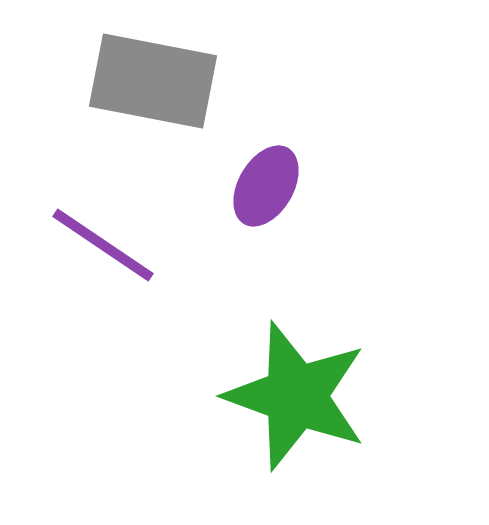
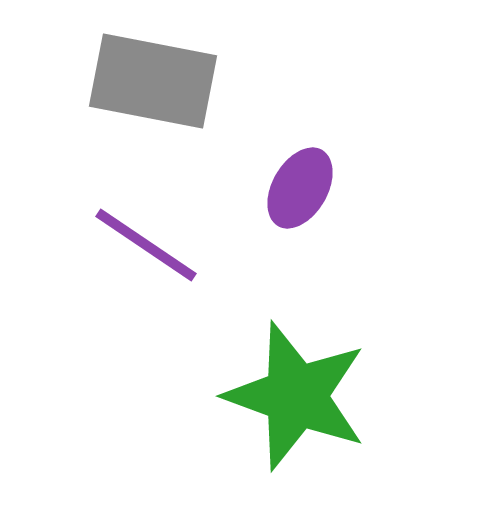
purple ellipse: moved 34 px right, 2 px down
purple line: moved 43 px right
